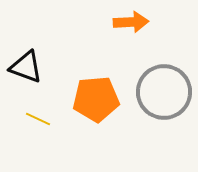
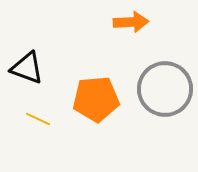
black triangle: moved 1 px right, 1 px down
gray circle: moved 1 px right, 3 px up
